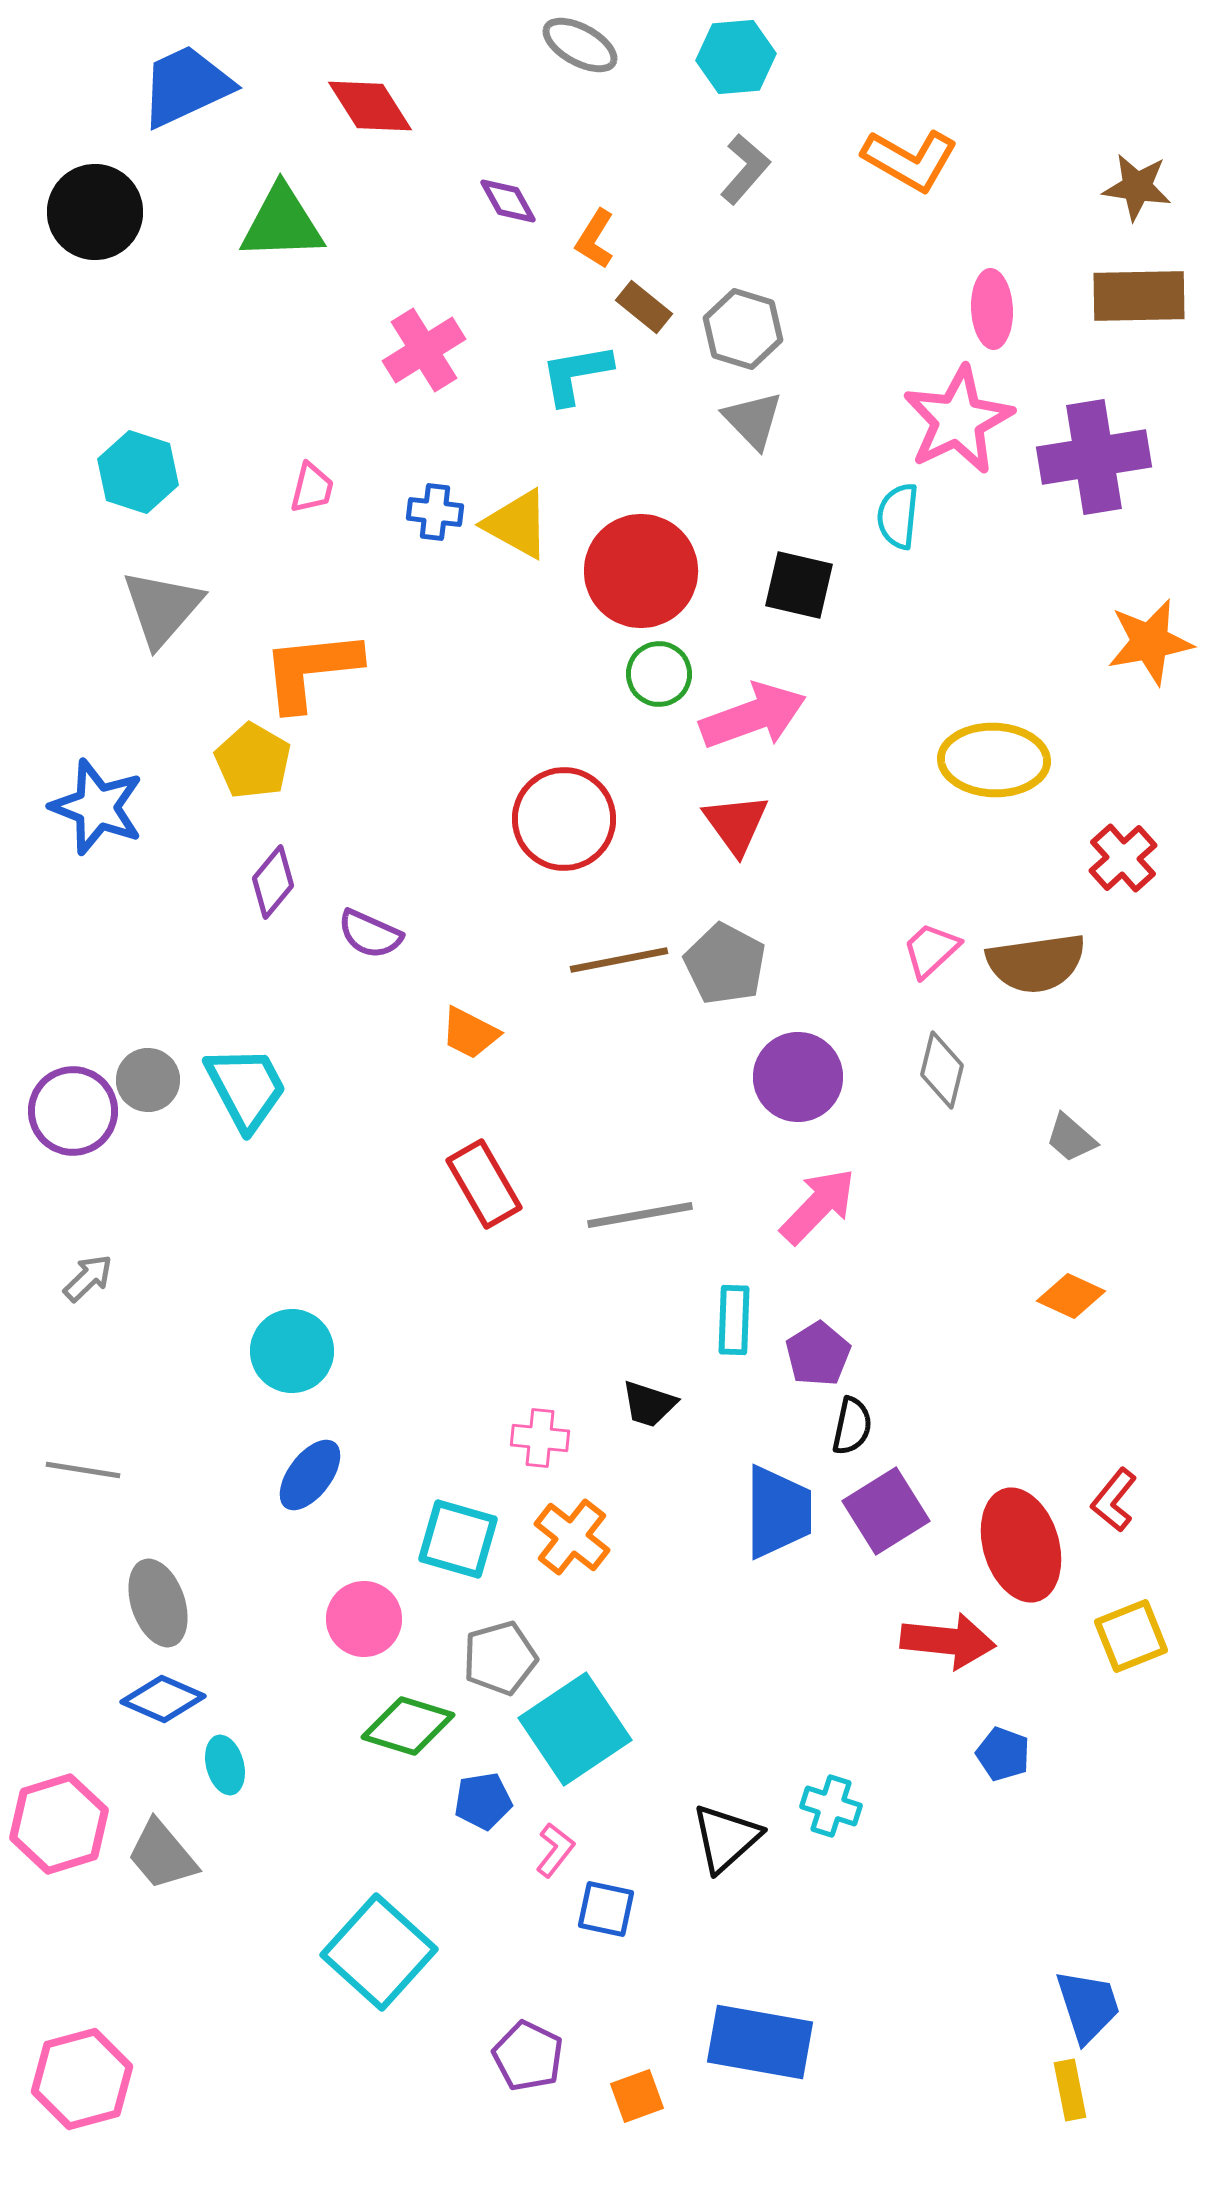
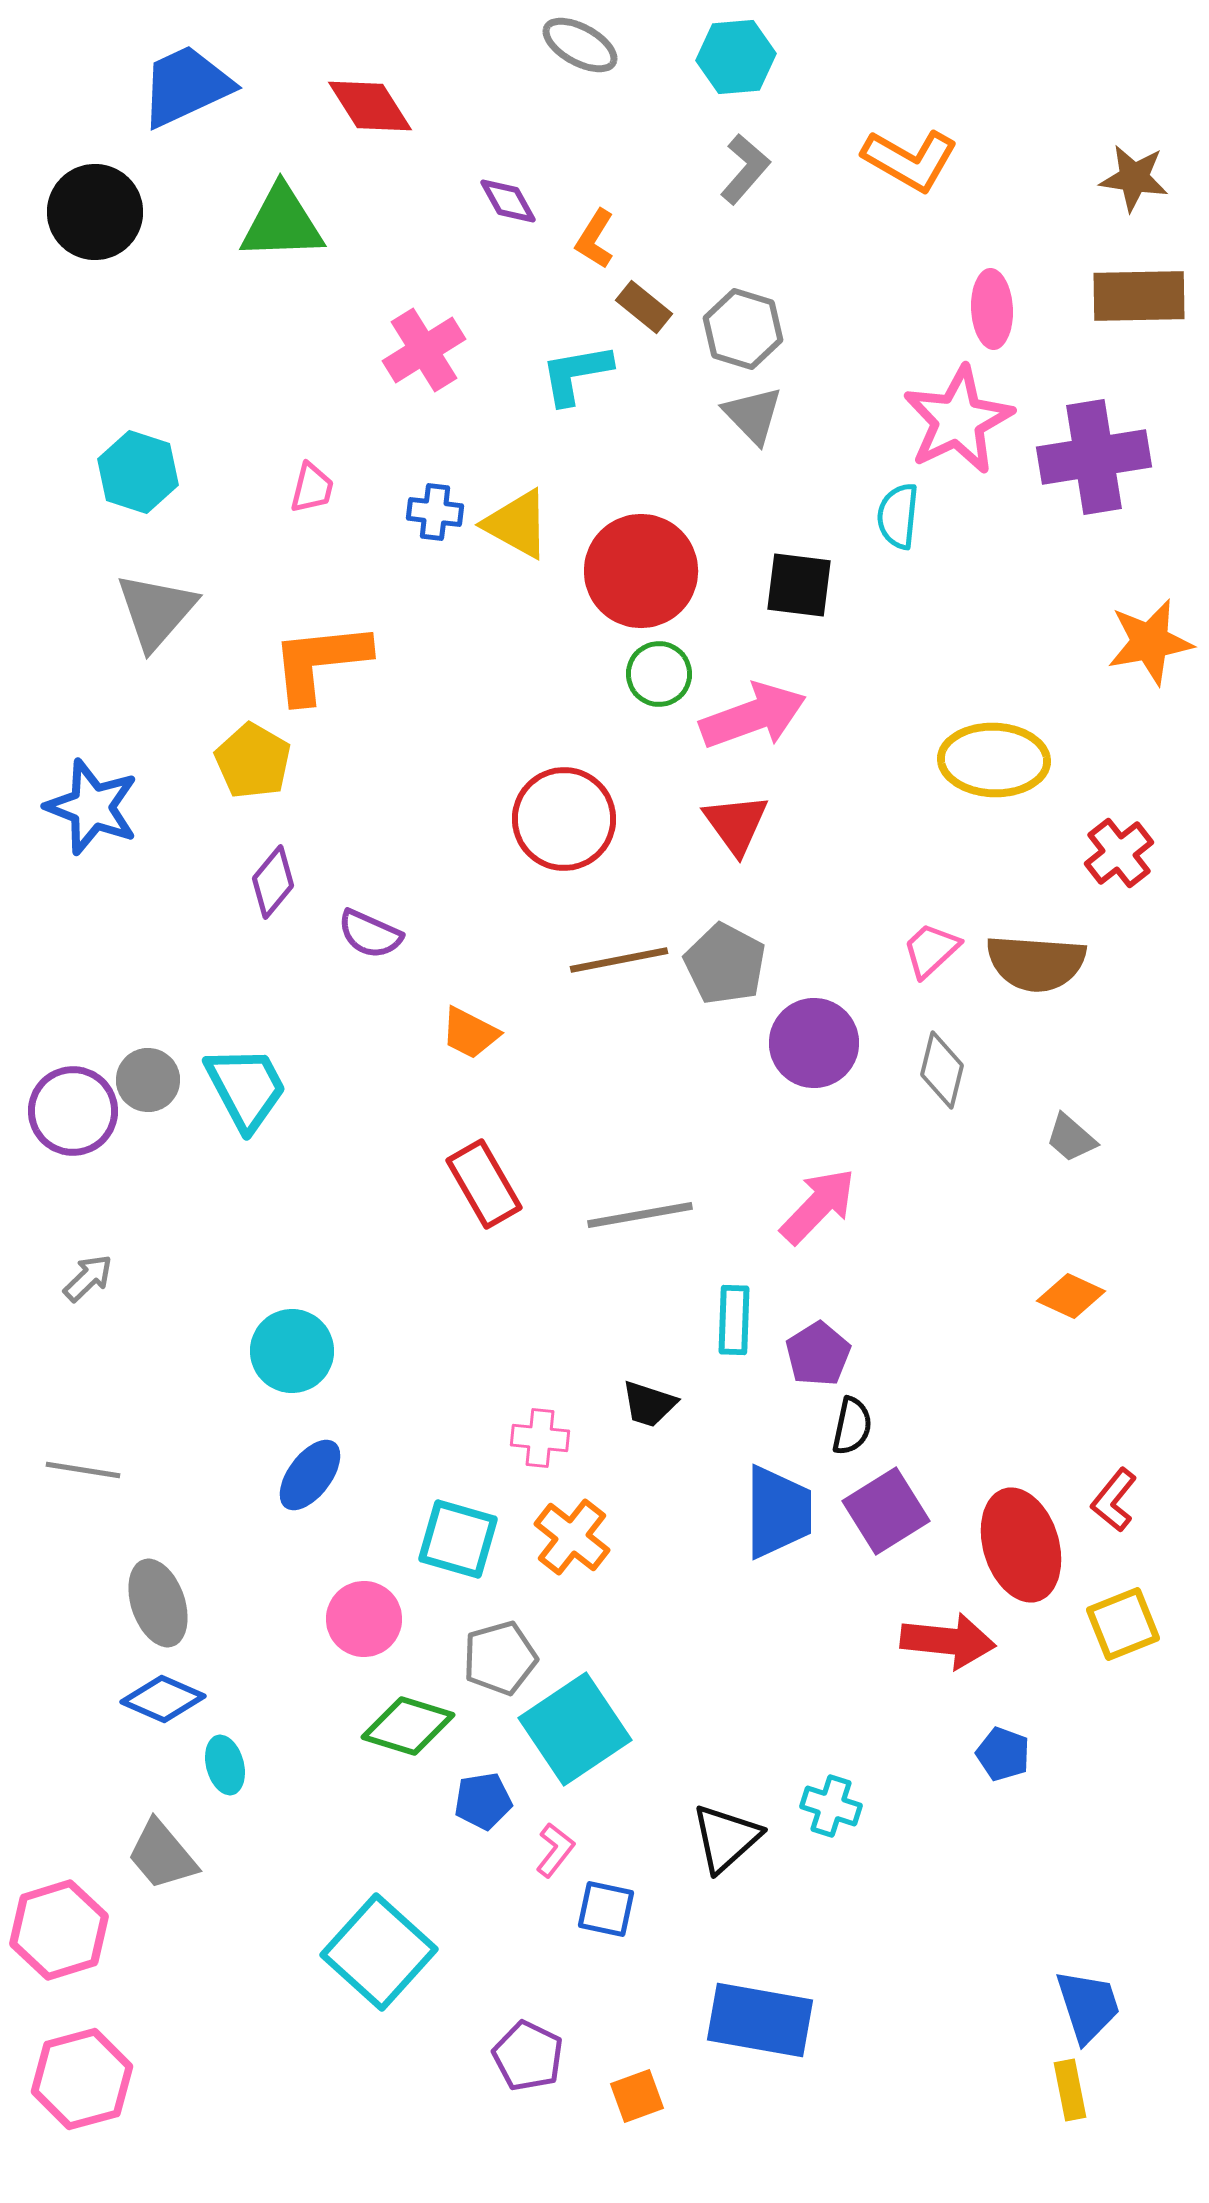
brown star at (1137, 187): moved 3 px left, 9 px up
gray triangle at (753, 420): moved 5 px up
black square at (799, 585): rotated 6 degrees counterclockwise
gray triangle at (162, 608): moved 6 px left, 3 px down
orange L-shape at (311, 670): moved 9 px right, 8 px up
blue star at (97, 807): moved 5 px left
red cross at (1123, 858): moved 4 px left, 5 px up; rotated 4 degrees clockwise
brown semicircle at (1036, 963): rotated 12 degrees clockwise
purple circle at (798, 1077): moved 16 px right, 34 px up
yellow square at (1131, 1636): moved 8 px left, 12 px up
pink hexagon at (59, 1824): moved 106 px down
blue rectangle at (760, 2042): moved 22 px up
